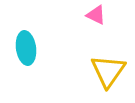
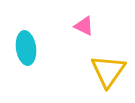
pink triangle: moved 12 px left, 11 px down
